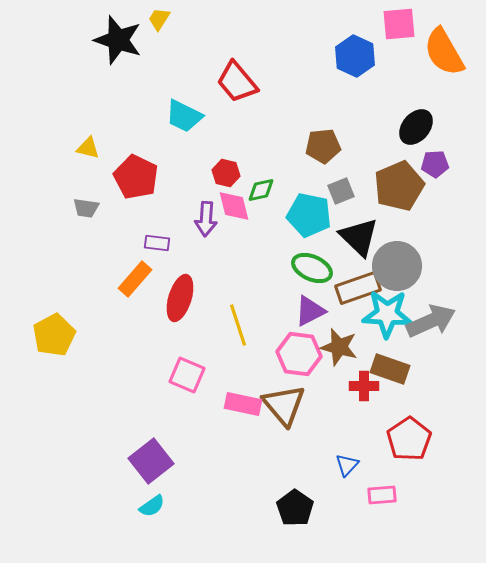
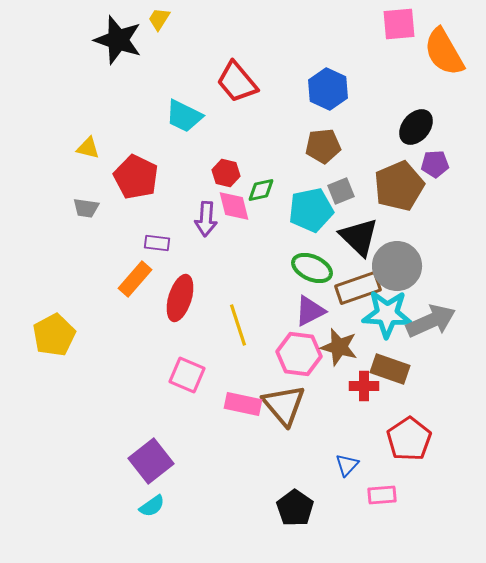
blue hexagon at (355, 56): moved 27 px left, 33 px down
cyan pentagon at (309, 215): moved 2 px right, 5 px up; rotated 24 degrees counterclockwise
